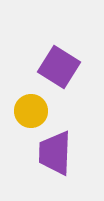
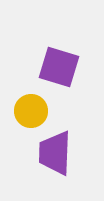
purple square: rotated 15 degrees counterclockwise
